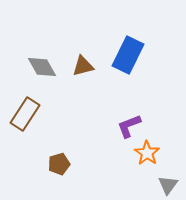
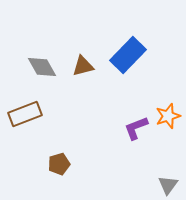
blue rectangle: rotated 18 degrees clockwise
brown rectangle: rotated 36 degrees clockwise
purple L-shape: moved 7 px right, 2 px down
orange star: moved 21 px right, 37 px up; rotated 20 degrees clockwise
